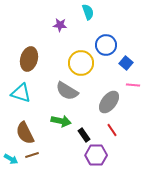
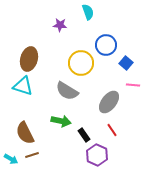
cyan triangle: moved 2 px right, 7 px up
purple hexagon: moved 1 px right; rotated 25 degrees clockwise
